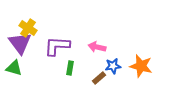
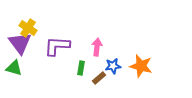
pink arrow: rotated 84 degrees clockwise
green rectangle: moved 11 px right
